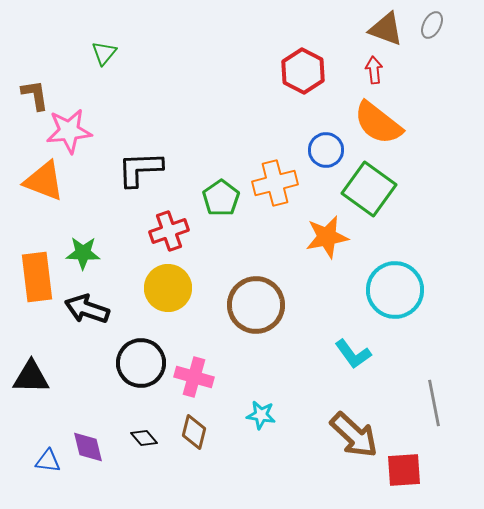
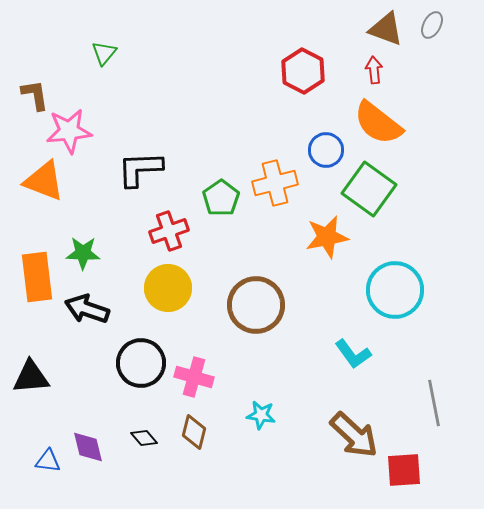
black triangle: rotated 6 degrees counterclockwise
